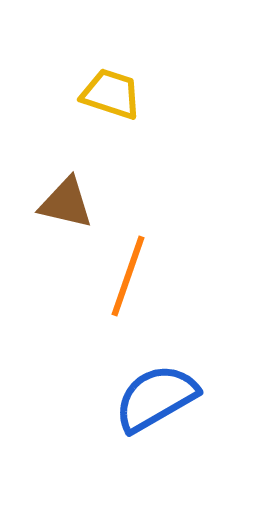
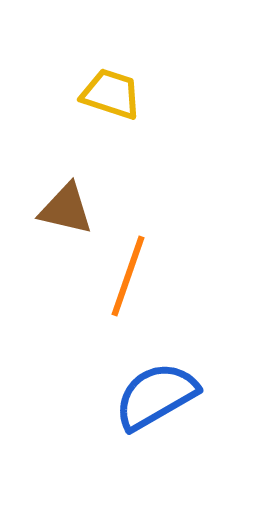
brown triangle: moved 6 px down
blue semicircle: moved 2 px up
